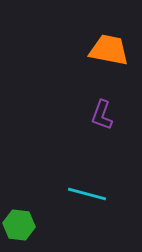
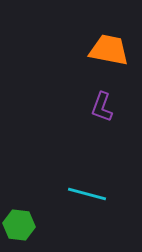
purple L-shape: moved 8 px up
